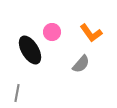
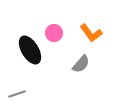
pink circle: moved 2 px right, 1 px down
gray line: moved 1 px down; rotated 60 degrees clockwise
